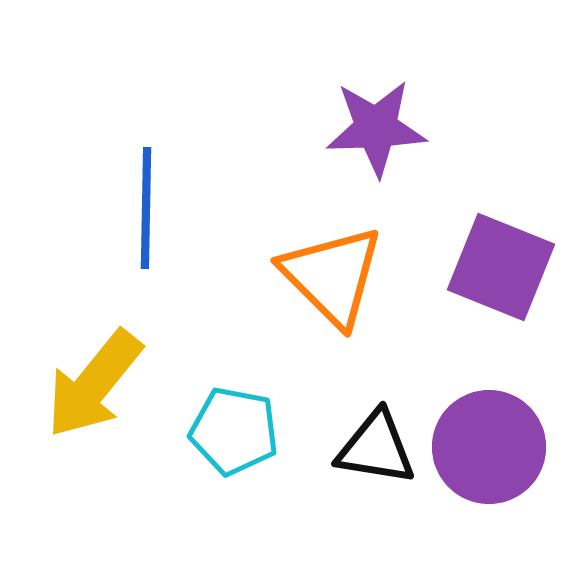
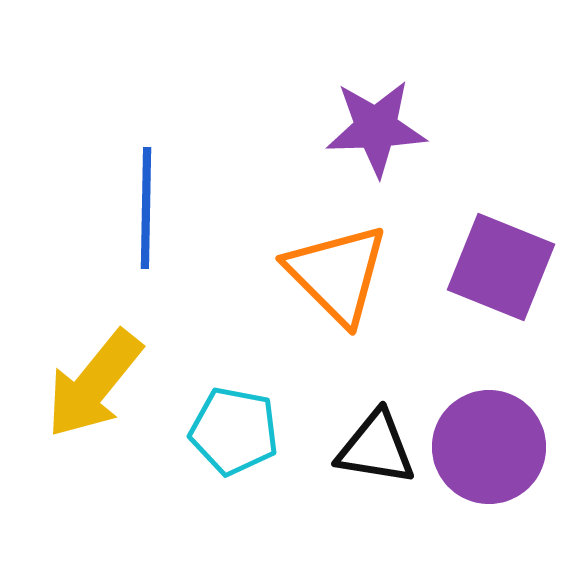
orange triangle: moved 5 px right, 2 px up
